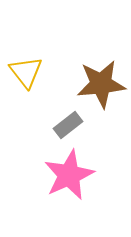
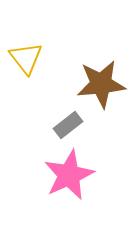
yellow triangle: moved 14 px up
